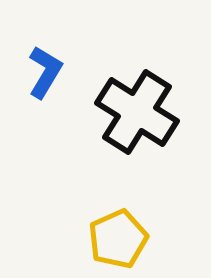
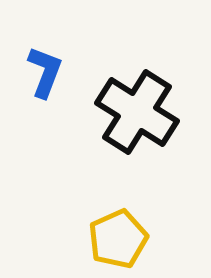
blue L-shape: rotated 10 degrees counterclockwise
